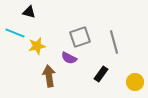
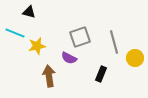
black rectangle: rotated 14 degrees counterclockwise
yellow circle: moved 24 px up
